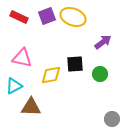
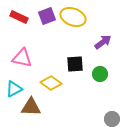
yellow diamond: moved 8 px down; rotated 45 degrees clockwise
cyan triangle: moved 3 px down
